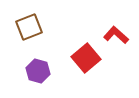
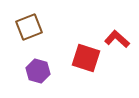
red L-shape: moved 1 px right, 4 px down
red square: rotated 32 degrees counterclockwise
